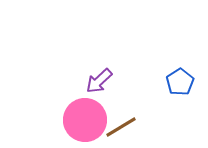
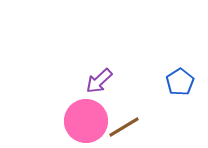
pink circle: moved 1 px right, 1 px down
brown line: moved 3 px right
